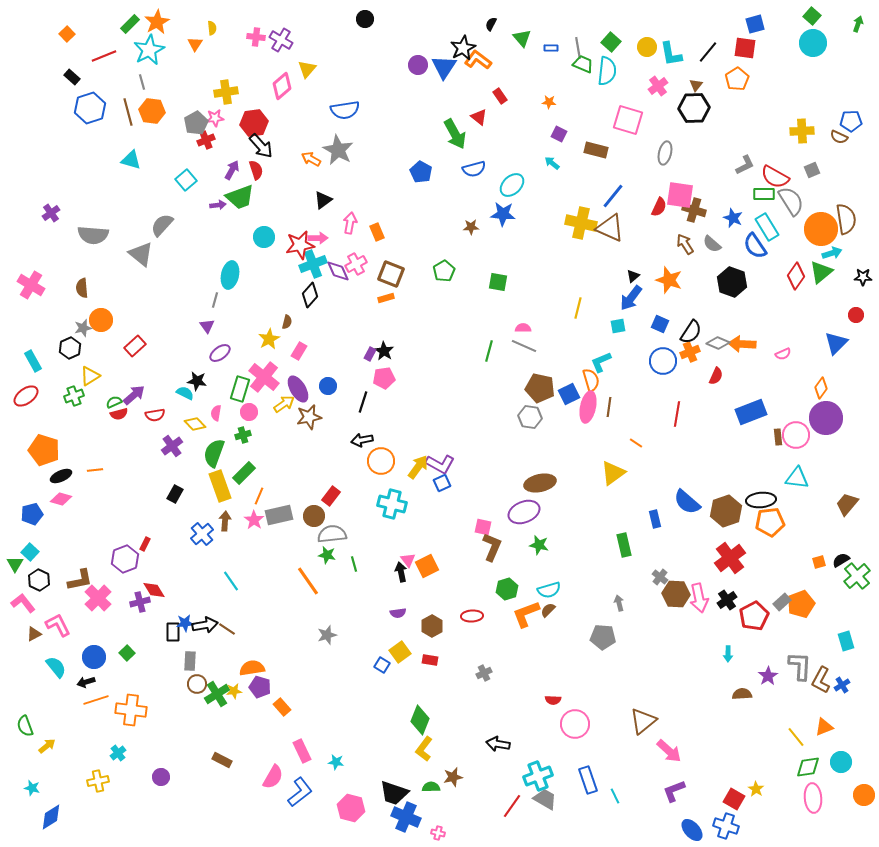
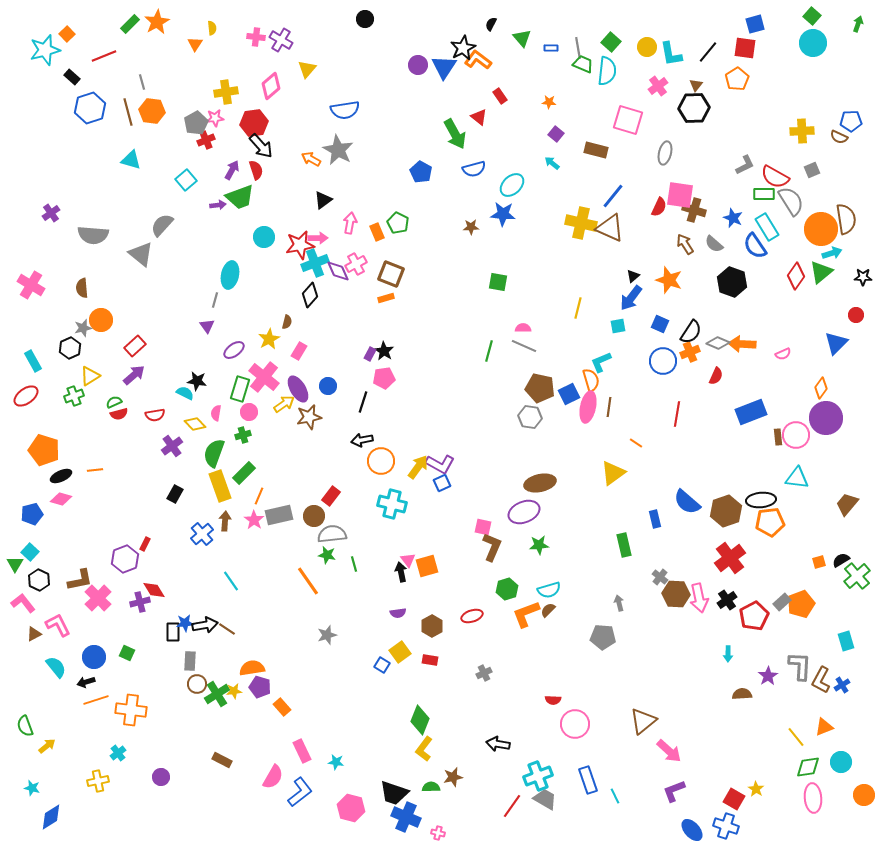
cyan star at (149, 50): moved 104 px left; rotated 12 degrees clockwise
pink diamond at (282, 86): moved 11 px left
purple square at (559, 134): moved 3 px left; rotated 14 degrees clockwise
gray semicircle at (712, 244): moved 2 px right
cyan cross at (313, 264): moved 2 px right, 1 px up
green pentagon at (444, 271): moved 46 px left, 48 px up; rotated 15 degrees counterclockwise
purple ellipse at (220, 353): moved 14 px right, 3 px up
purple arrow at (134, 395): moved 20 px up
green star at (539, 545): rotated 18 degrees counterclockwise
orange square at (427, 566): rotated 10 degrees clockwise
red ellipse at (472, 616): rotated 15 degrees counterclockwise
green square at (127, 653): rotated 21 degrees counterclockwise
